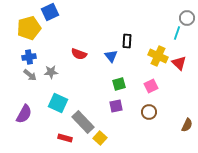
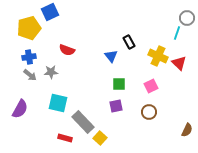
black rectangle: moved 2 px right, 1 px down; rotated 32 degrees counterclockwise
red semicircle: moved 12 px left, 4 px up
green square: rotated 16 degrees clockwise
cyan square: rotated 12 degrees counterclockwise
purple semicircle: moved 4 px left, 5 px up
brown semicircle: moved 5 px down
